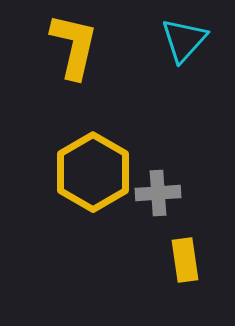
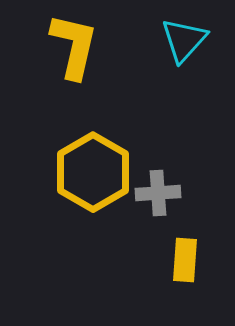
yellow rectangle: rotated 12 degrees clockwise
